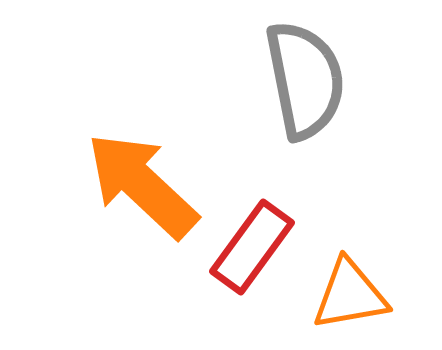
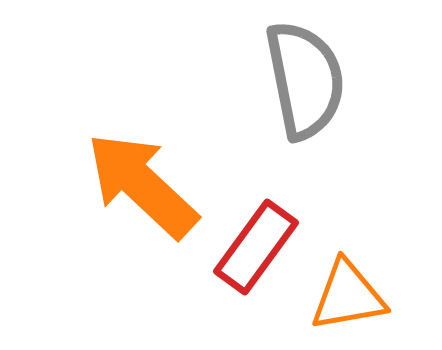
red rectangle: moved 4 px right
orange triangle: moved 2 px left, 1 px down
